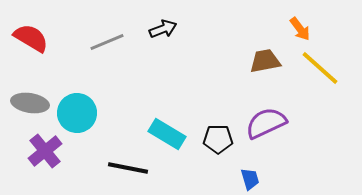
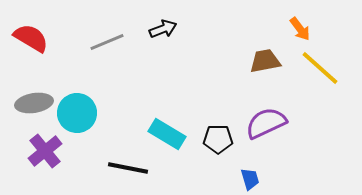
gray ellipse: moved 4 px right; rotated 18 degrees counterclockwise
